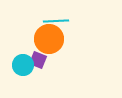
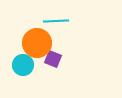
orange circle: moved 12 px left, 4 px down
purple square: moved 15 px right, 1 px up
